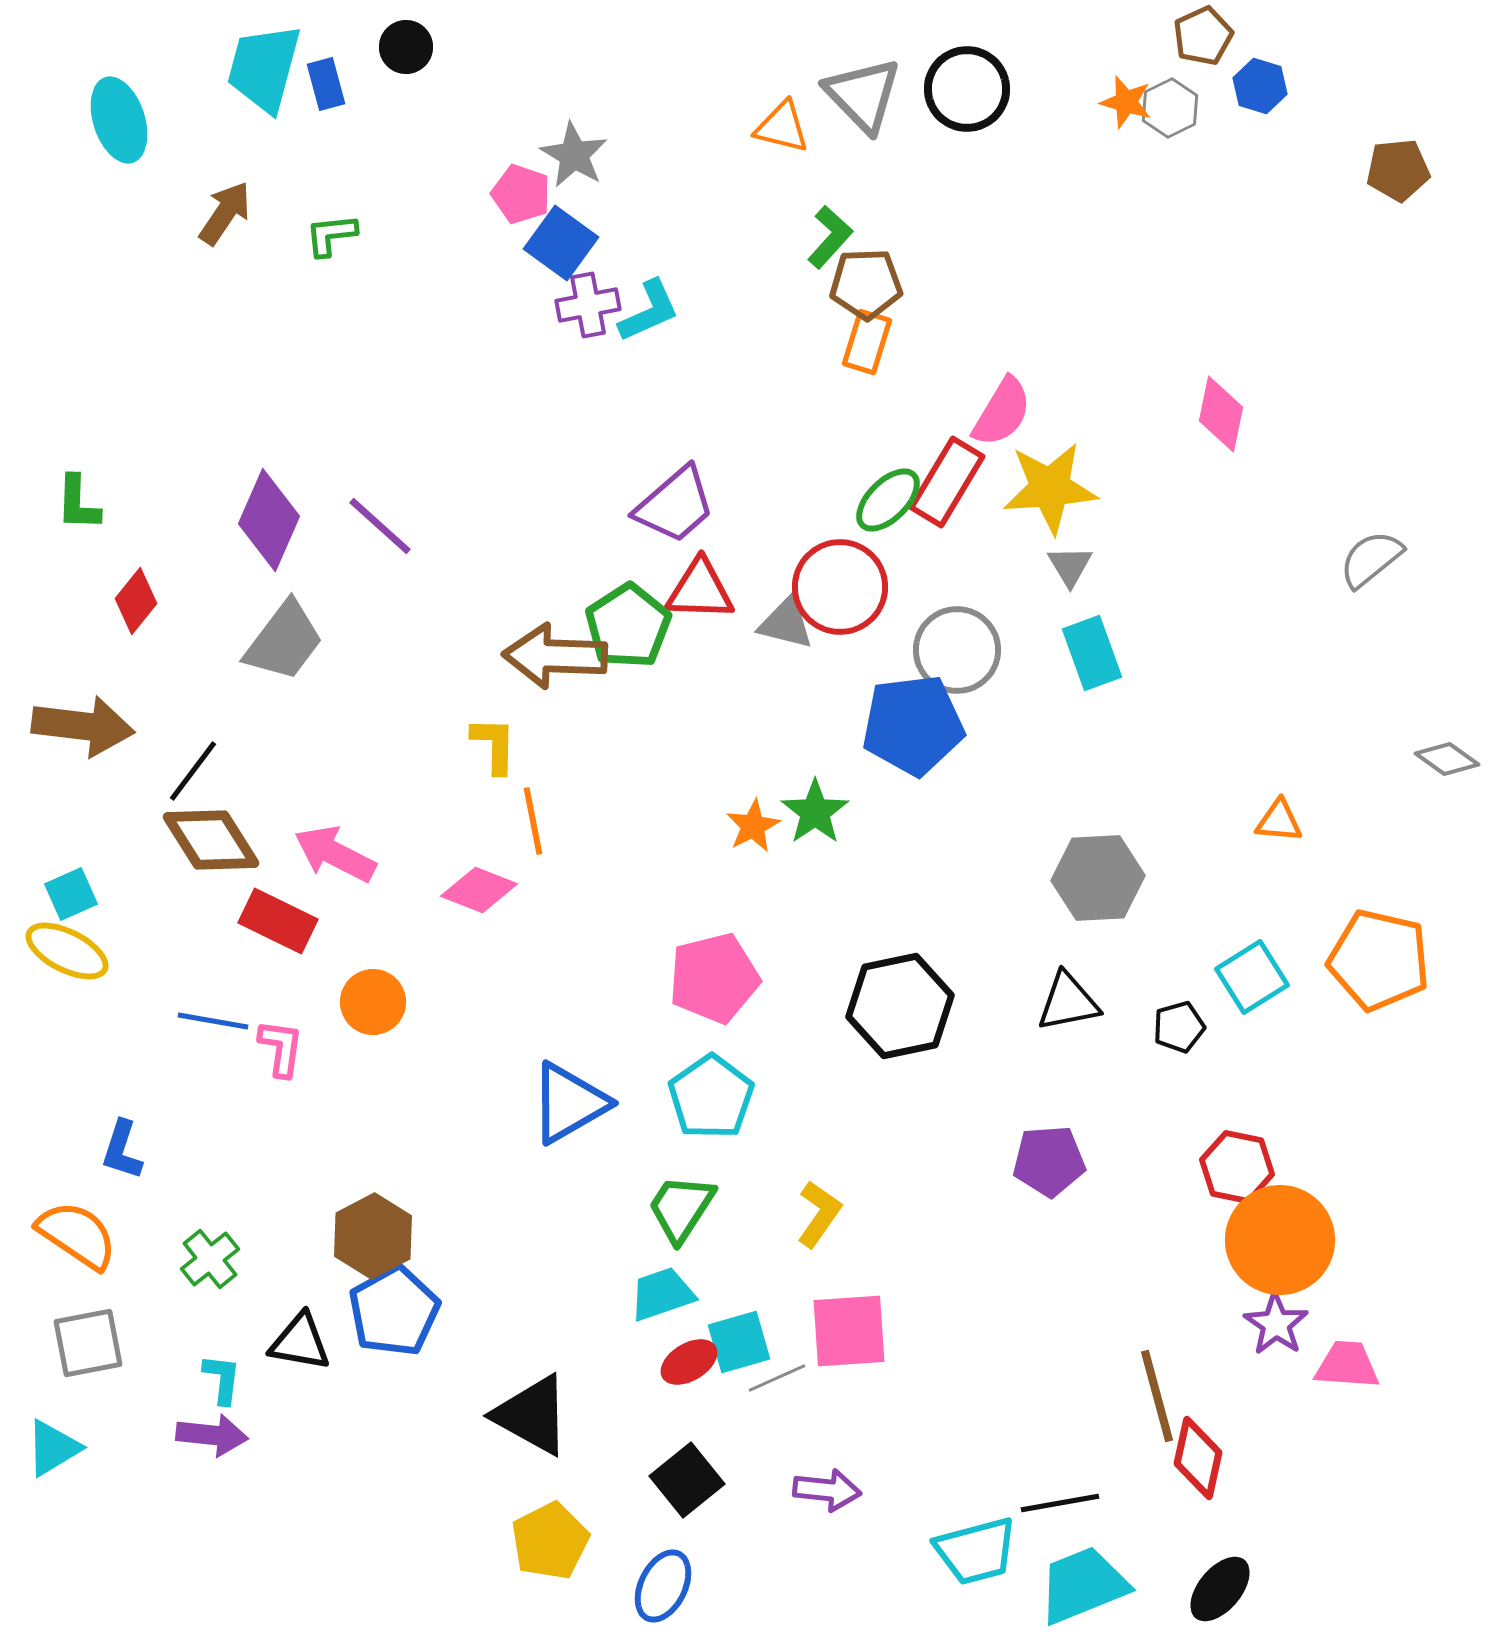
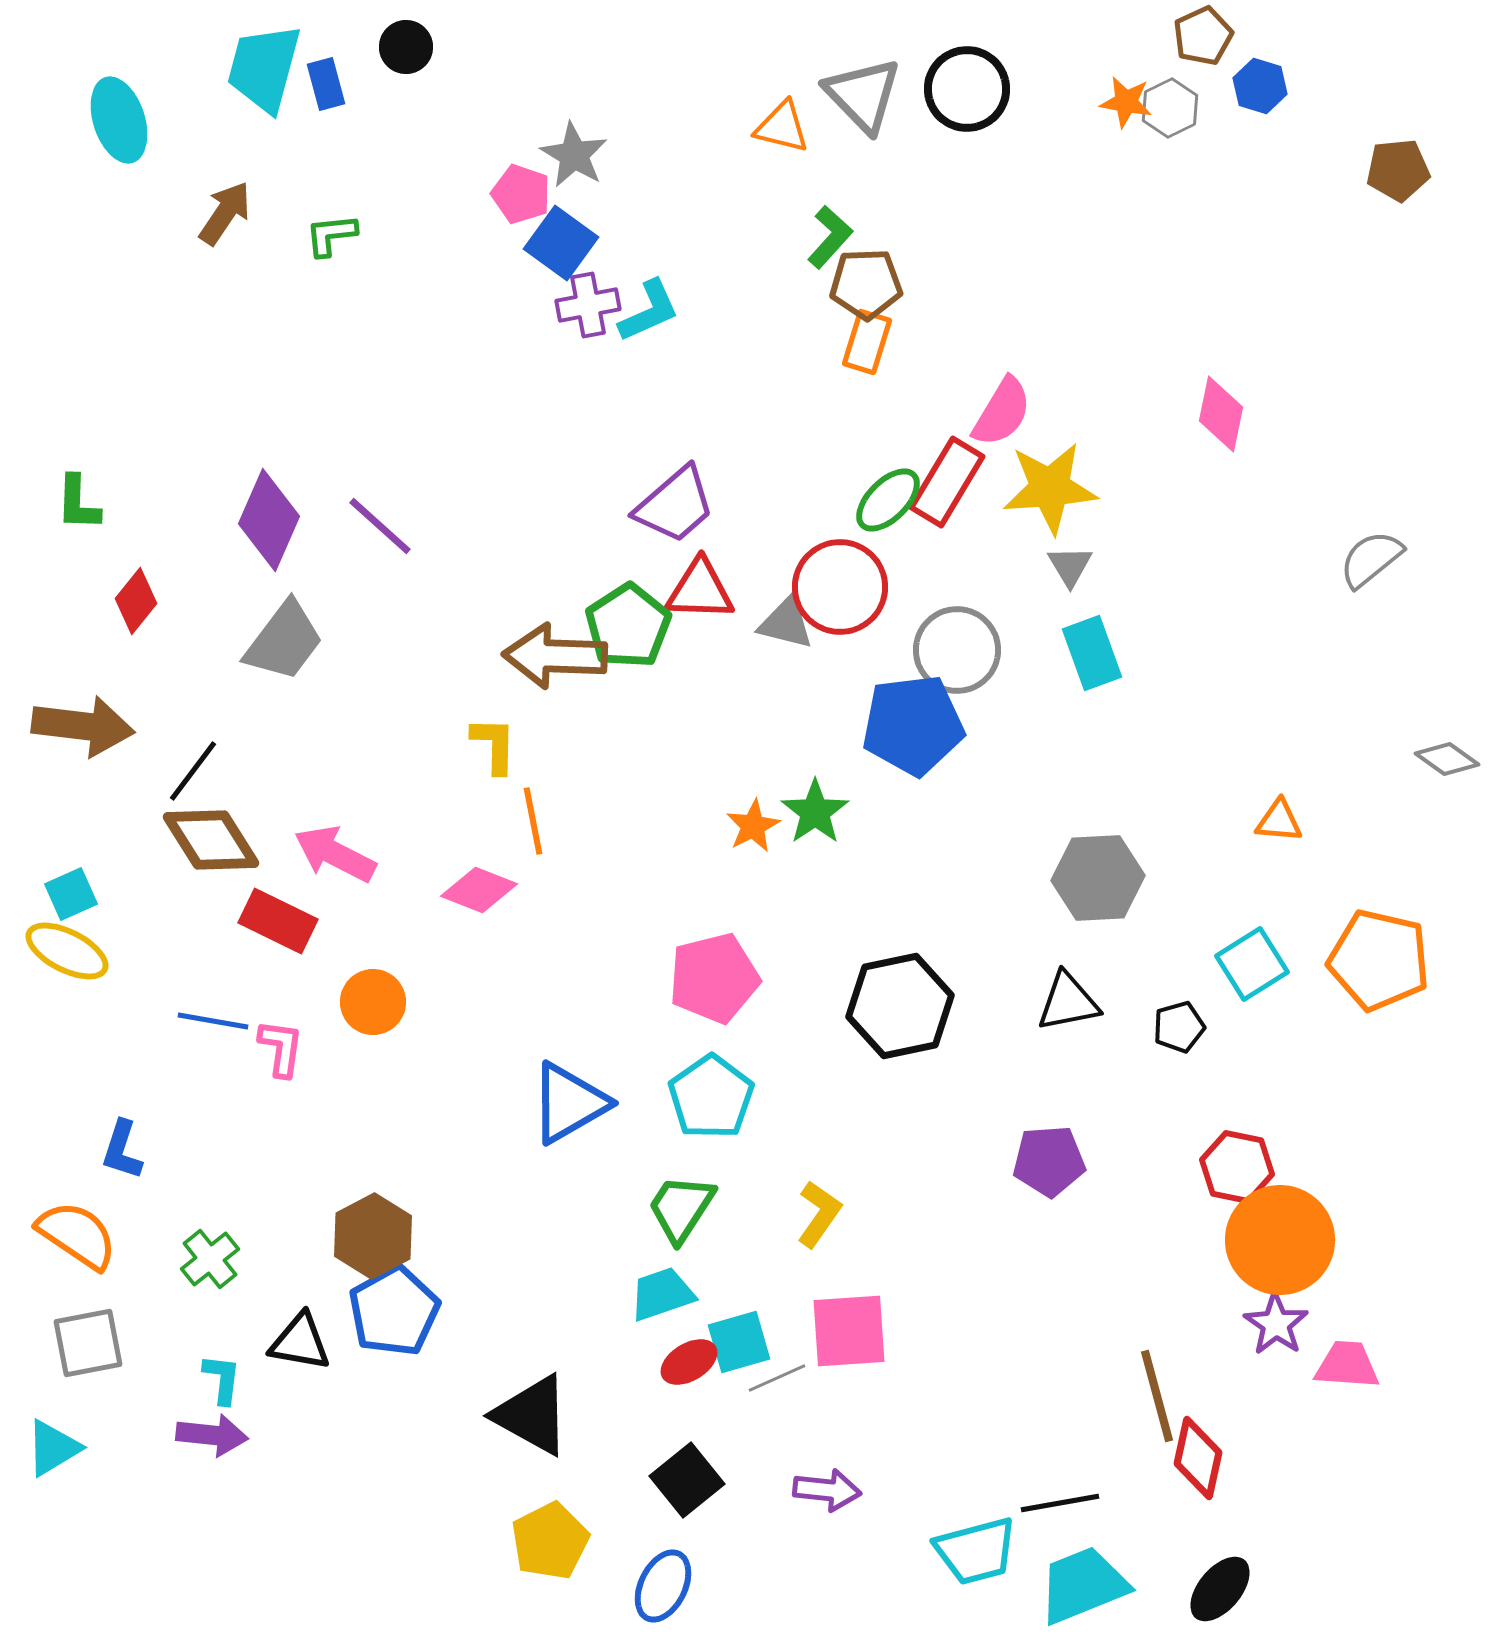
orange star at (1126, 102): rotated 6 degrees counterclockwise
cyan square at (1252, 977): moved 13 px up
